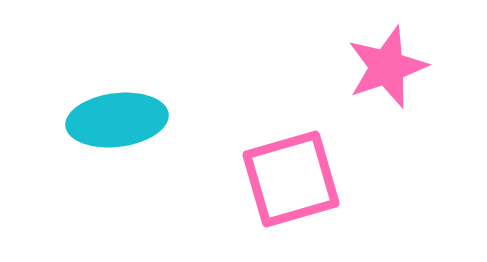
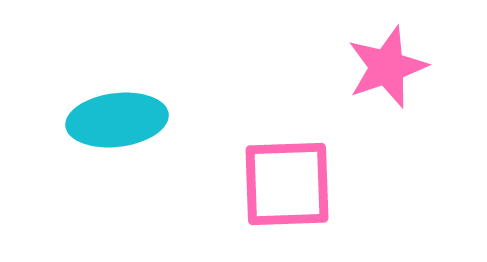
pink square: moved 4 px left, 5 px down; rotated 14 degrees clockwise
